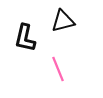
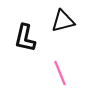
pink line: moved 2 px right, 4 px down
